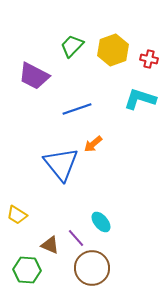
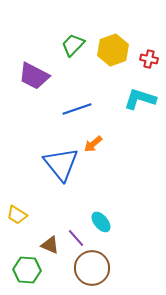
green trapezoid: moved 1 px right, 1 px up
